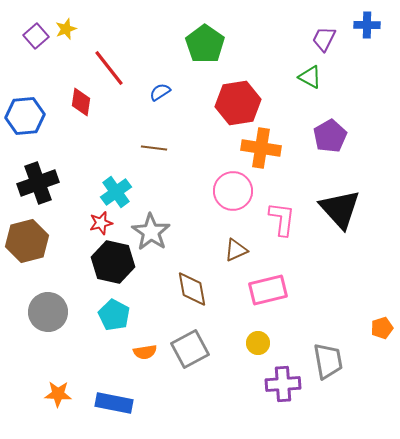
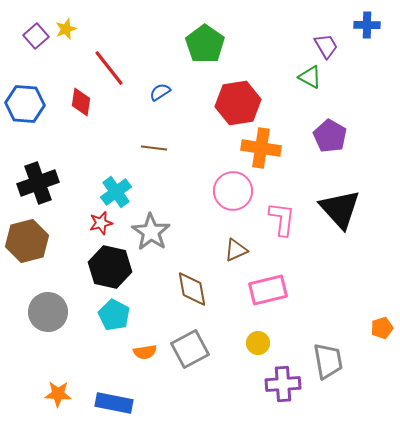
purple trapezoid: moved 2 px right, 7 px down; rotated 124 degrees clockwise
blue hexagon: moved 12 px up; rotated 9 degrees clockwise
purple pentagon: rotated 12 degrees counterclockwise
black hexagon: moved 3 px left, 5 px down
